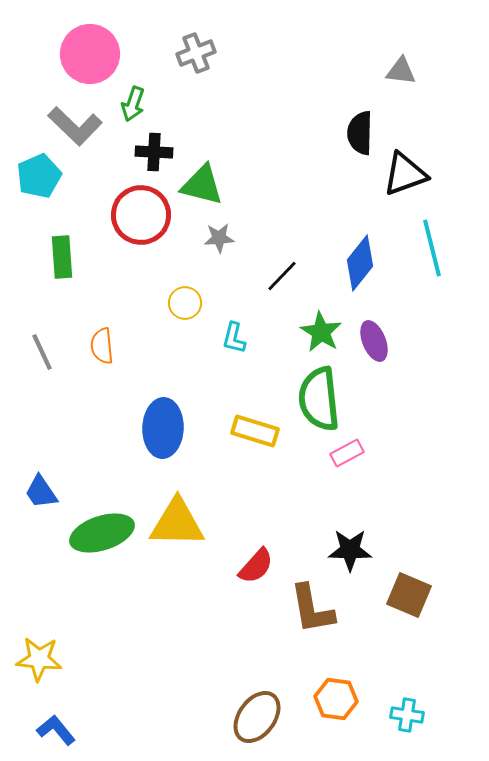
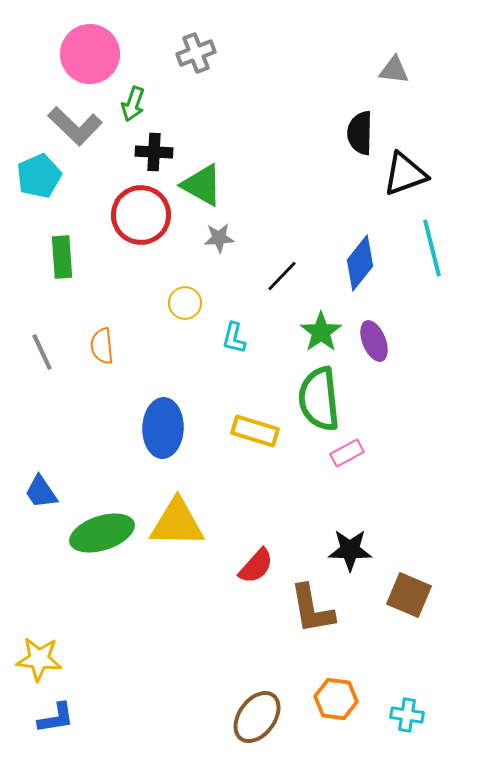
gray triangle: moved 7 px left, 1 px up
green triangle: rotated 15 degrees clockwise
green star: rotated 6 degrees clockwise
blue L-shape: moved 12 px up; rotated 120 degrees clockwise
